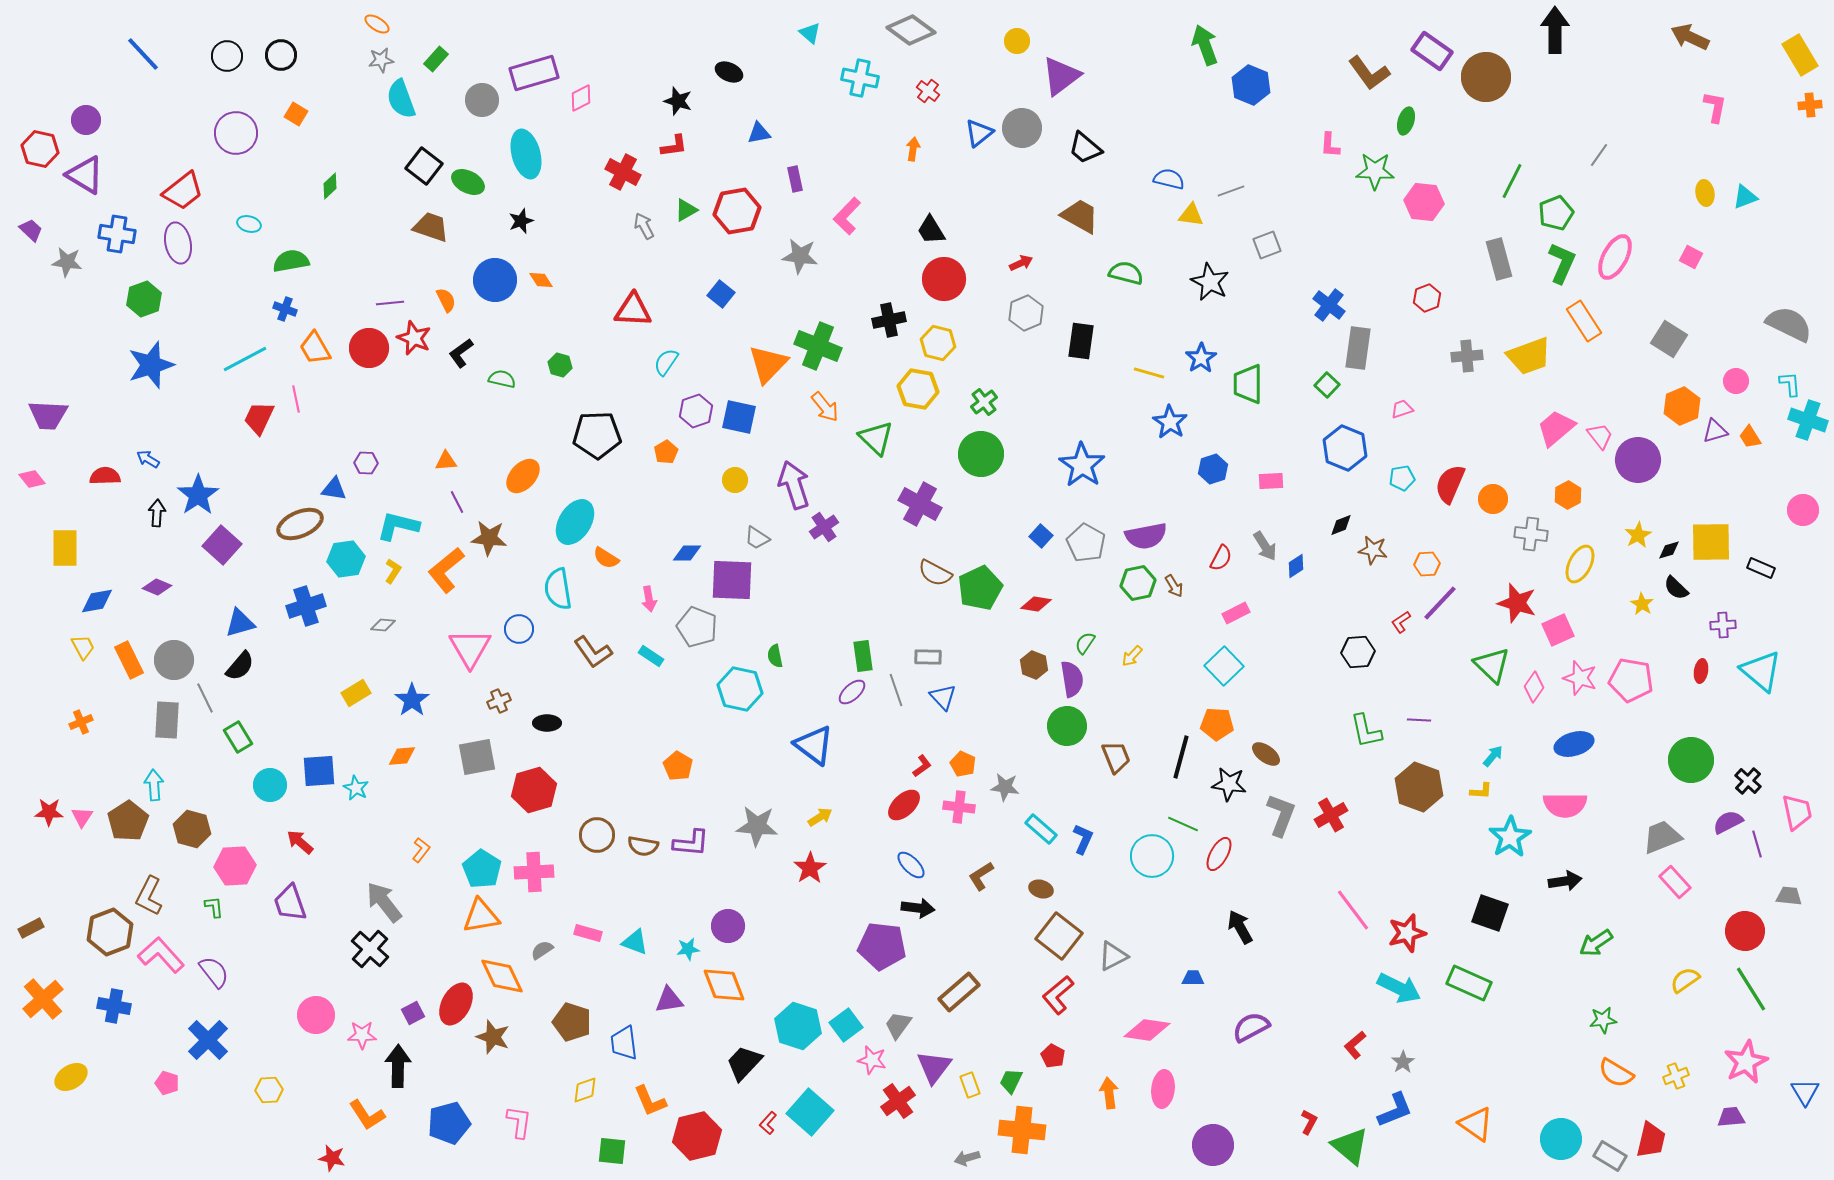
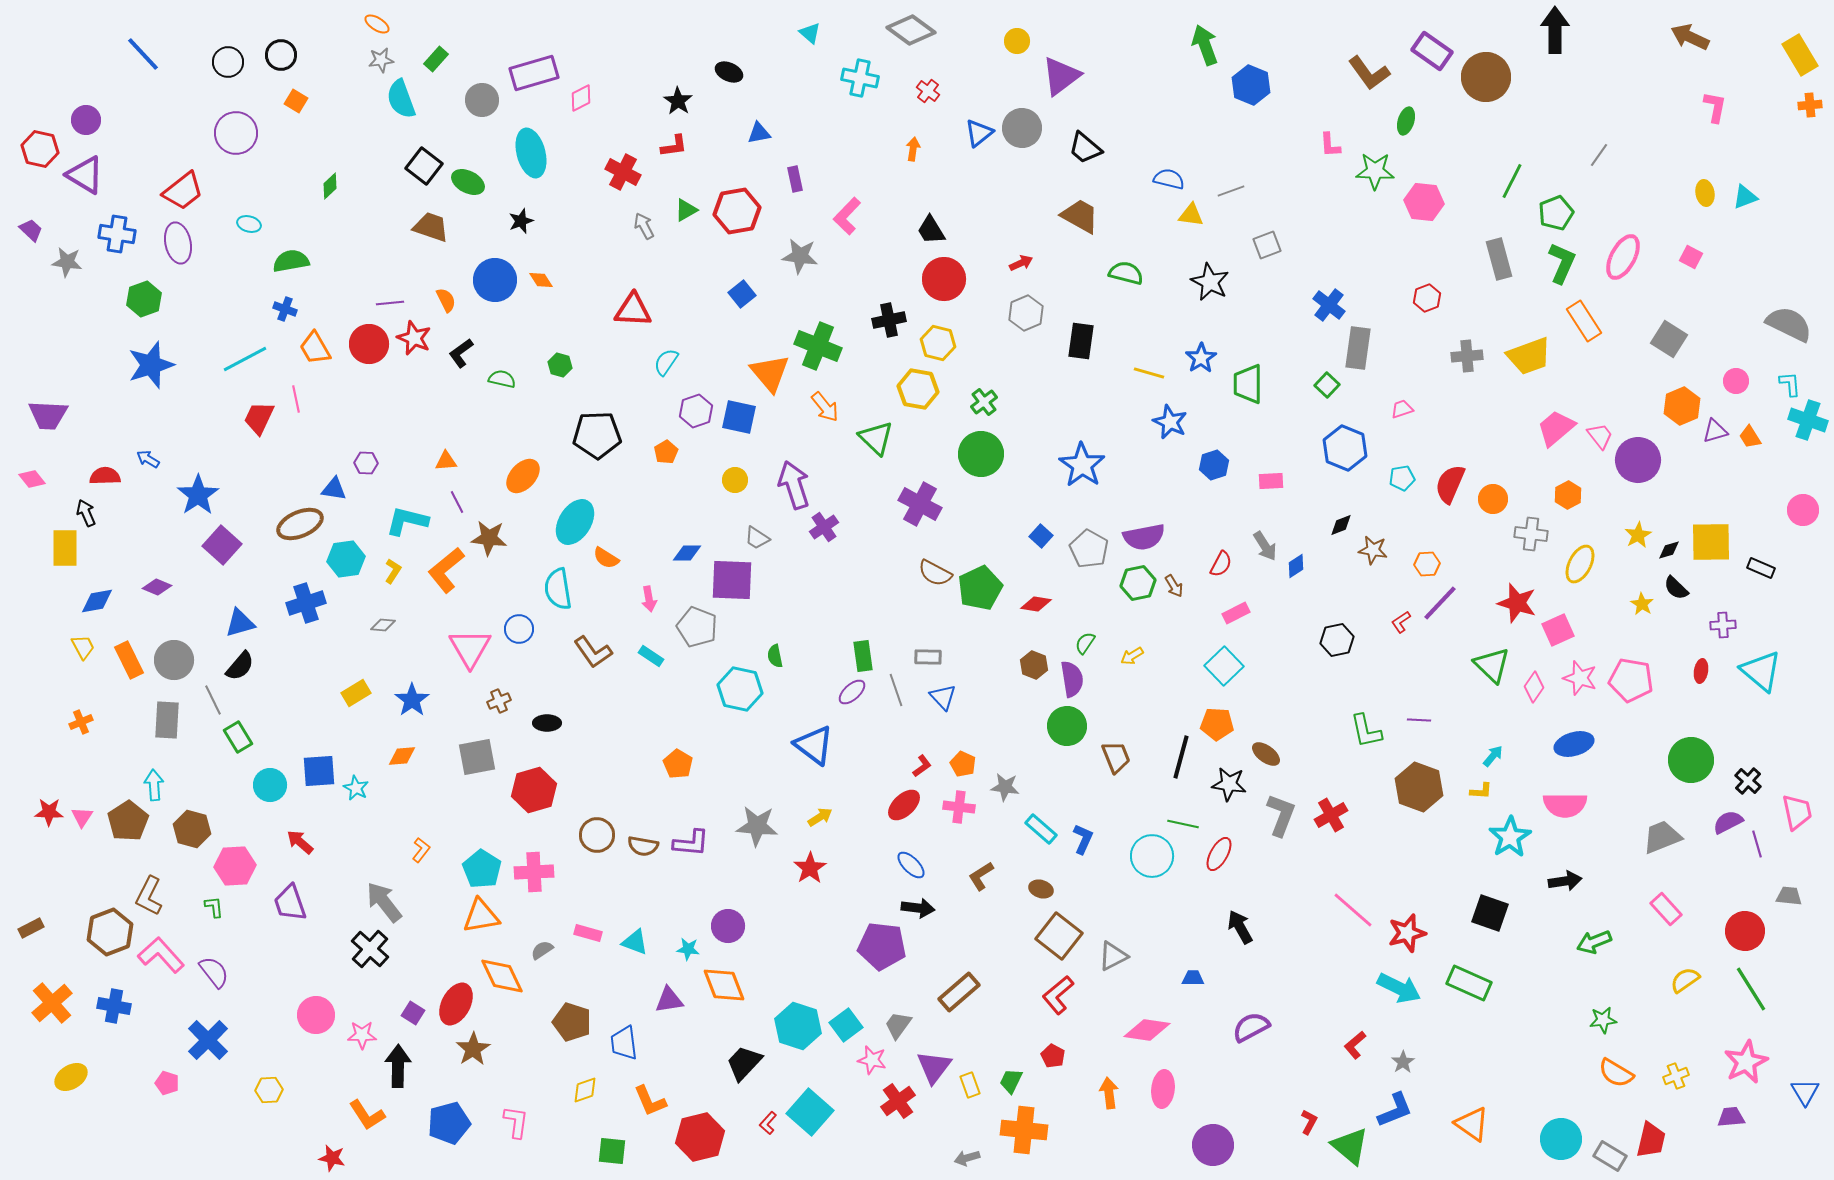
black circle at (227, 56): moved 1 px right, 6 px down
black star at (678, 101): rotated 16 degrees clockwise
orange square at (296, 114): moved 13 px up
pink L-shape at (1330, 145): rotated 8 degrees counterclockwise
cyan ellipse at (526, 154): moved 5 px right, 1 px up
pink ellipse at (1615, 257): moved 8 px right
blue square at (721, 294): moved 21 px right; rotated 12 degrees clockwise
red circle at (369, 348): moved 4 px up
orange triangle at (768, 364): moved 2 px right, 9 px down; rotated 24 degrees counterclockwise
blue star at (1170, 422): rotated 8 degrees counterclockwise
blue hexagon at (1213, 469): moved 1 px right, 4 px up
black arrow at (157, 513): moved 71 px left; rotated 28 degrees counterclockwise
cyan L-shape at (398, 526): moved 9 px right, 5 px up
purple semicircle at (1146, 536): moved 2 px left, 1 px down
gray pentagon at (1086, 543): moved 3 px right, 6 px down
red semicircle at (1221, 558): moved 6 px down
blue cross at (306, 606): moved 3 px up
black hexagon at (1358, 652): moved 21 px left, 12 px up; rotated 8 degrees counterclockwise
yellow arrow at (1132, 656): rotated 15 degrees clockwise
gray line at (205, 698): moved 8 px right, 2 px down
orange pentagon at (678, 766): moved 2 px up
green line at (1183, 824): rotated 12 degrees counterclockwise
pink rectangle at (1675, 882): moved 9 px left, 27 px down
pink line at (1353, 910): rotated 12 degrees counterclockwise
green arrow at (1596, 943): moved 2 px left, 1 px up; rotated 12 degrees clockwise
cyan star at (688, 949): rotated 15 degrees clockwise
orange cross at (43, 999): moved 9 px right, 4 px down
purple square at (413, 1013): rotated 30 degrees counterclockwise
brown star at (493, 1037): moved 20 px left, 12 px down; rotated 20 degrees clockwise
pink L-shape at (519, 1122): moved 3 px left
orange triangle at (1476, 1124): moved 4 px left
orange cross at (1022, 1130): moved 2 px right
red hexagon at (697, 1136): moved 3 px right, 1 px down
